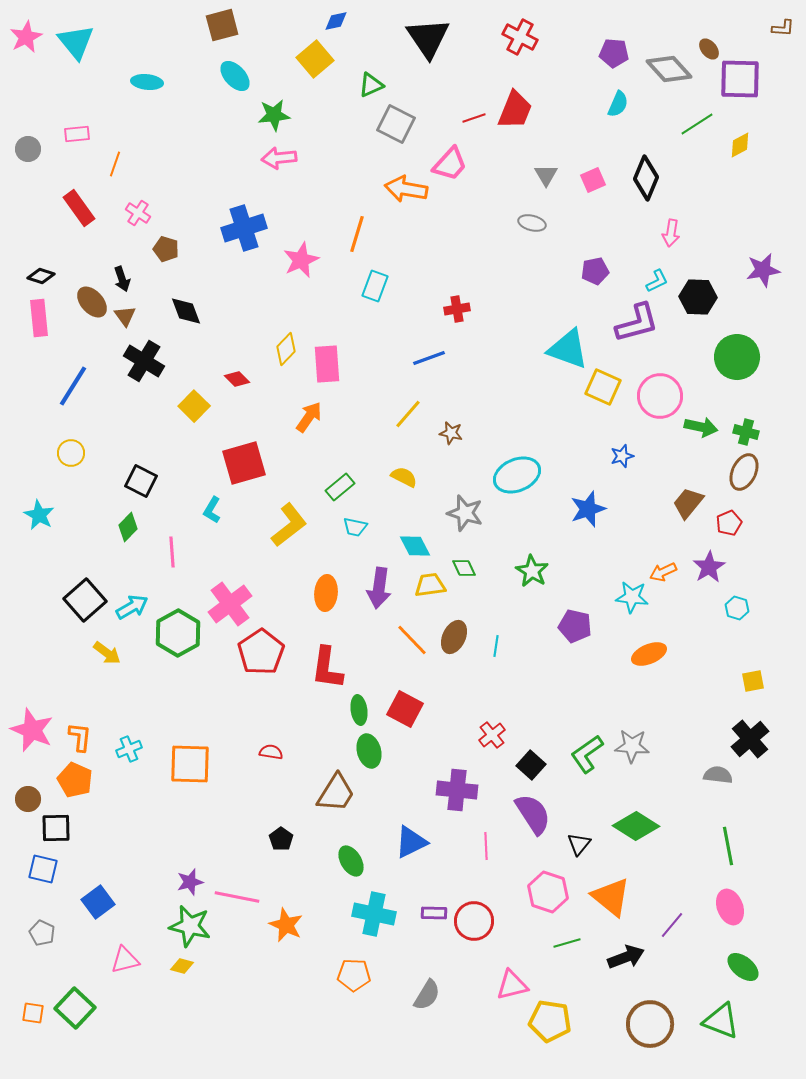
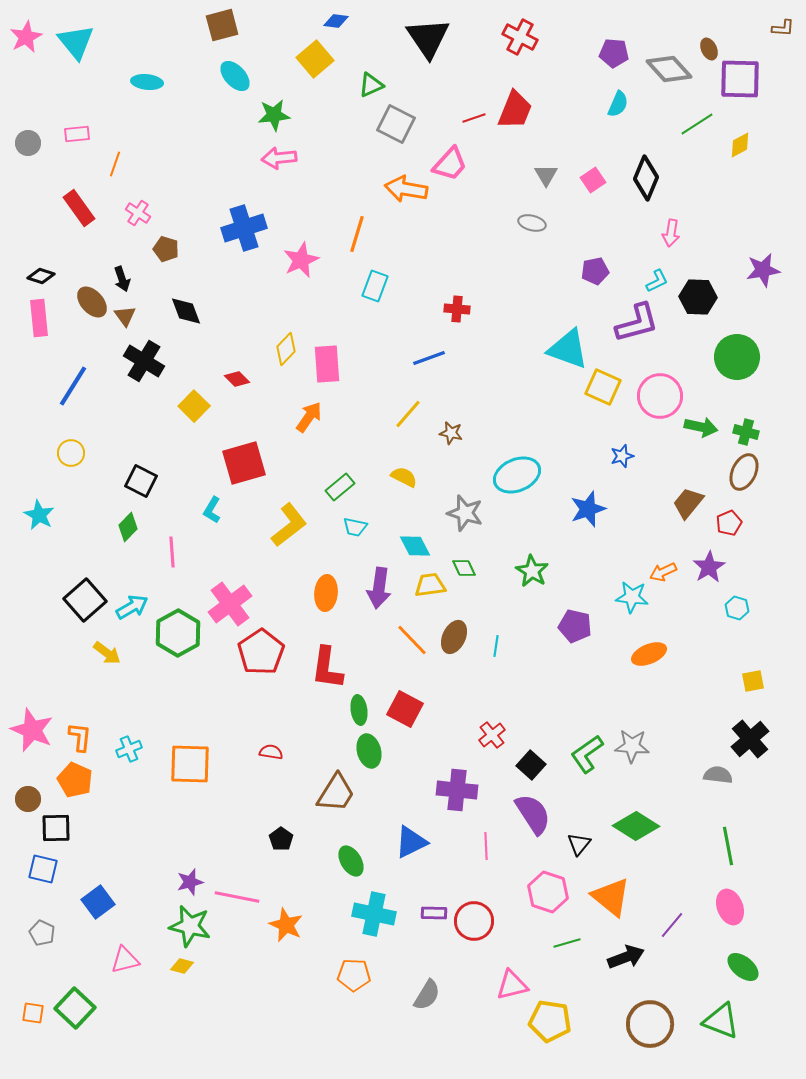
blue diamond at (336, 21): rotated 20 degrees clockwise
brown ellipse at (709, 49): rotated 15 degrees clockwise
gray circle at (28, 149): moved 6 px up
pink square at (593, 180): rotated 10 degrees counterclockwise
red cross at (457, 309): rotated 15 degrees clockwise
